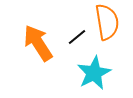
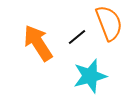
orange semicircle: moved 2 px right, 1 px down; rotated 12 degrees counterclockwise
cyan star: moved 4 px left, 3 px down; rotated 12 degrees clockwise
